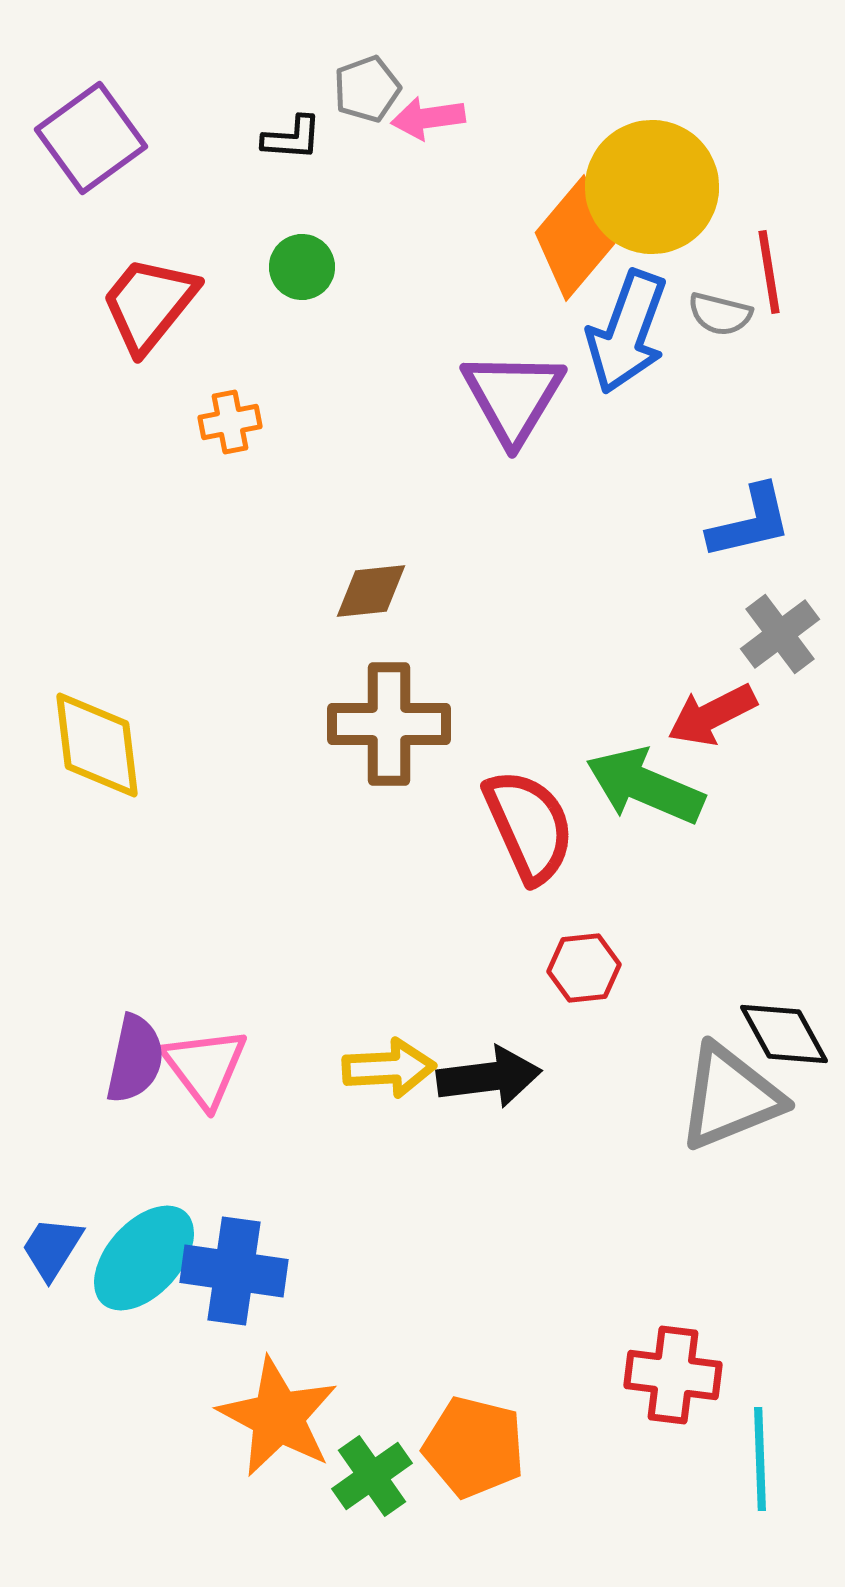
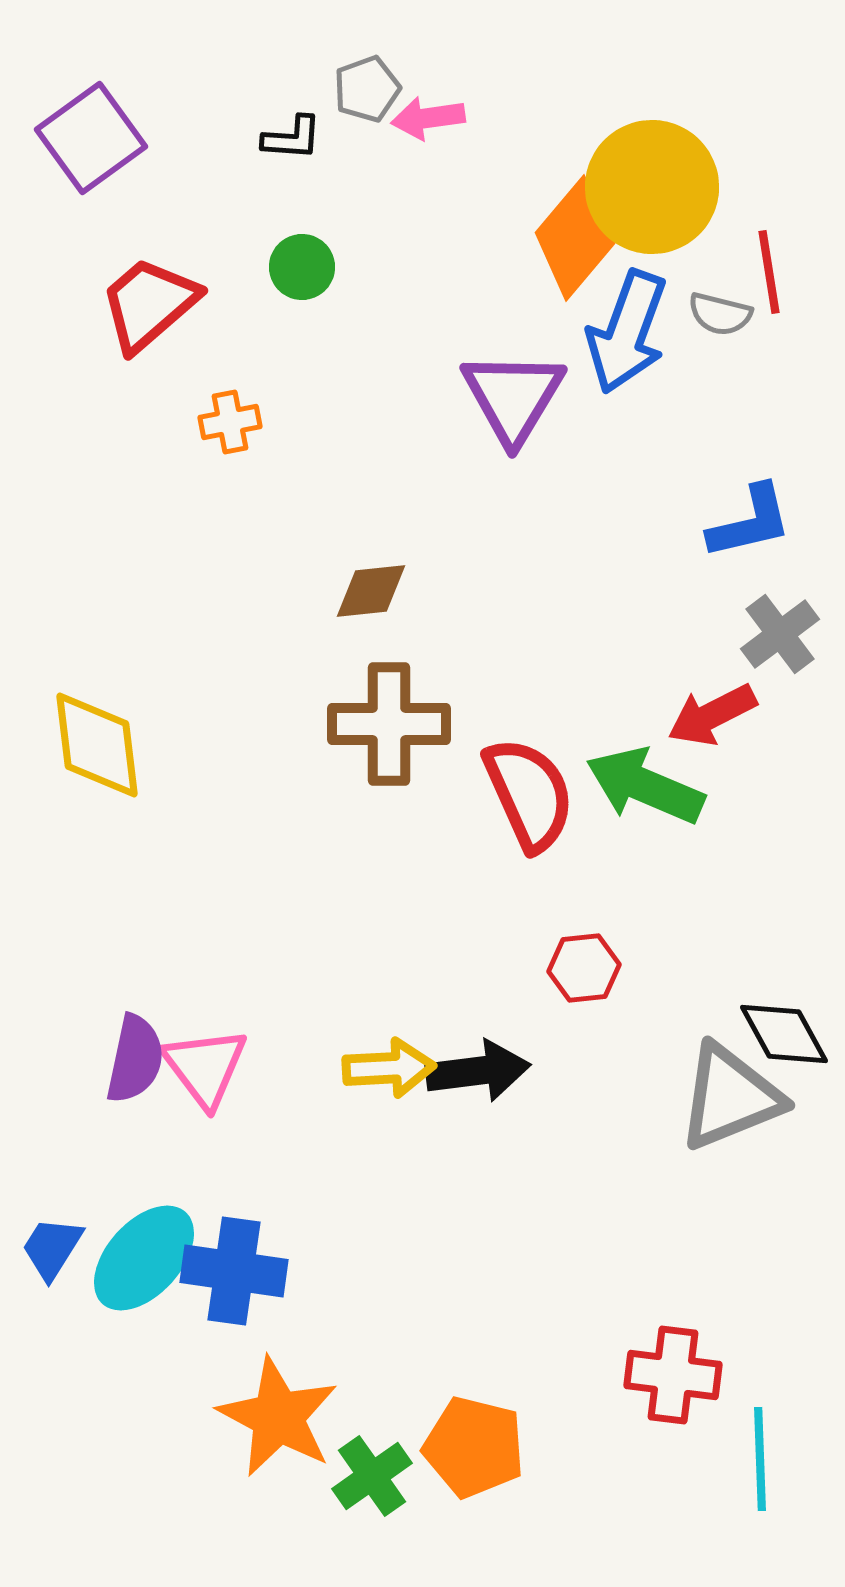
red trapezoid: rotated 10 degrees clockwise
red semicircle: moved 32 px up
black arrow: moved 11 px left, 6 px up
